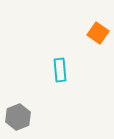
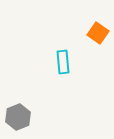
cyan rectangle: moved 3 px right, 8 px up
